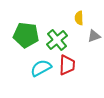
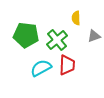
yellow semicircle: moved 3 px left
